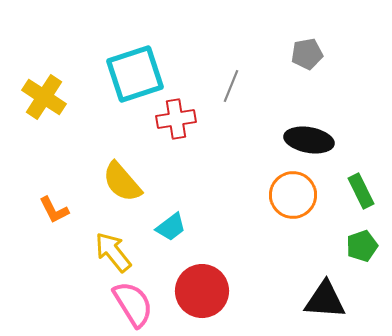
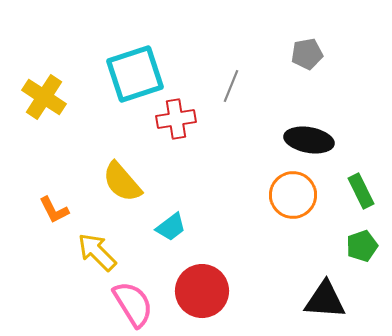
yellow arrow: moved 16 px left; rotated 6 degrees counterclockwise
